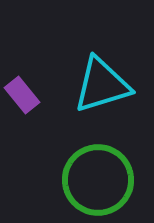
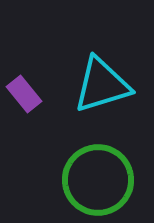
purple rectangle: moved 2 px right, 1 px up
